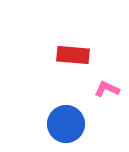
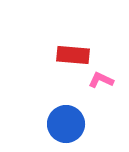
pink L-shape: moved 6 px left, 9 px up
